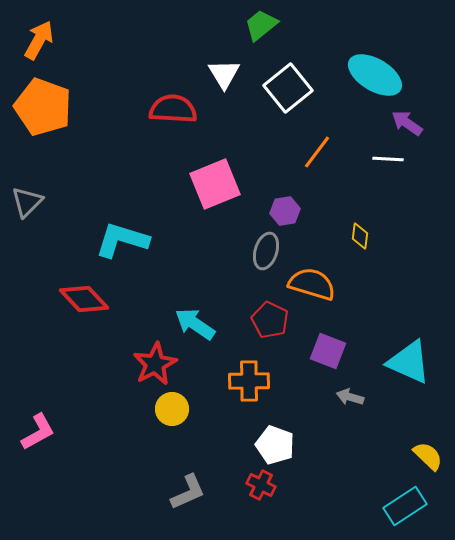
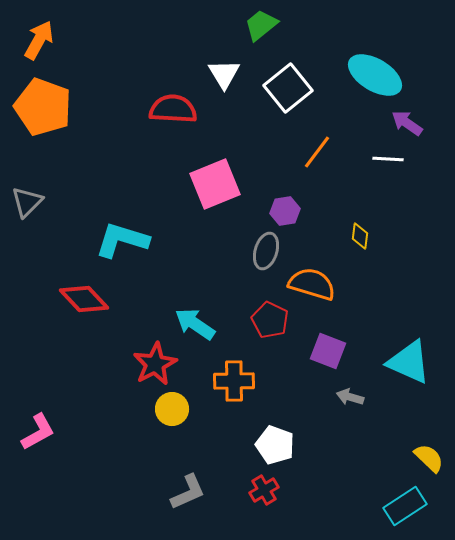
orange cross: moved 15 px left
yellow semicircle: moved 1 px right, 2 px down
red cross: moved 3 px right, 5 px down; rotated 32 degrees clockwise
